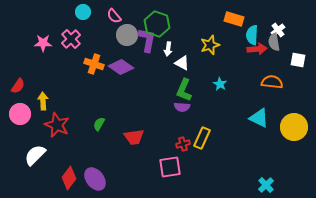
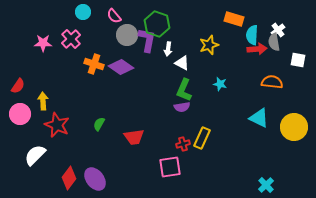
yellow star: moved 1 px left
cyan star: rotated 16 degrees counterclockwise
purple semicircle: rotated 14 degrees counterclockwise
